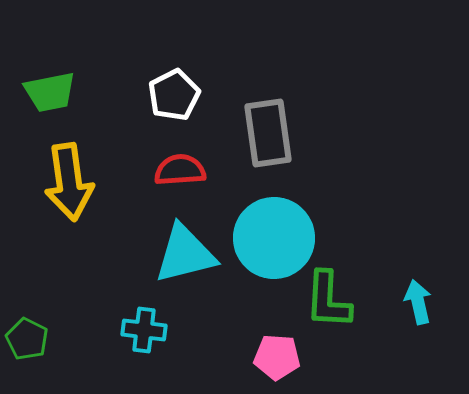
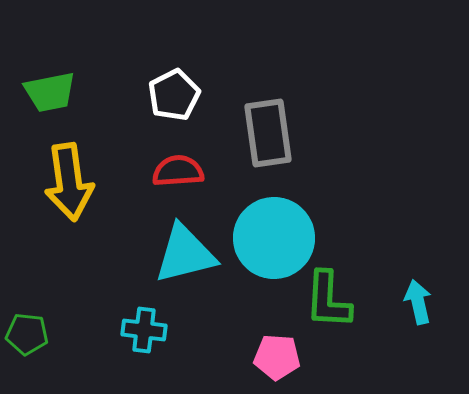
red semicircle: moved 2 px left, 1 px down
green pentagon: moved 5 px up; rotated 21 degrees counterclockwise
